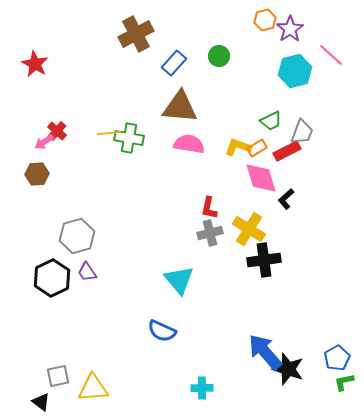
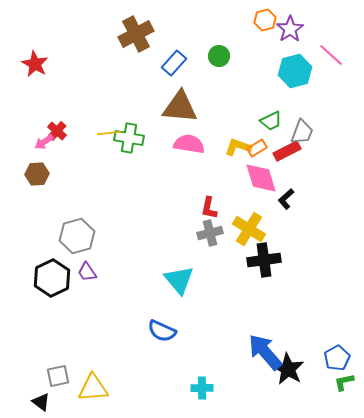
black star: rotated 12 degrees clockwise
